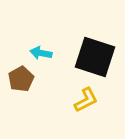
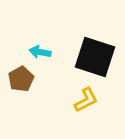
cyan arrow: moved 1 px left, 1 px up
